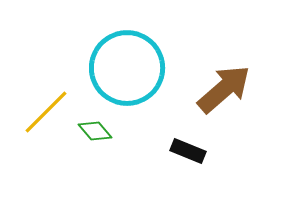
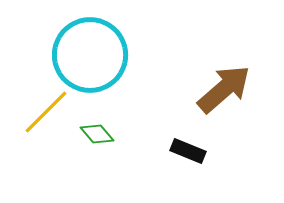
cyan circle: moved 37 px left, 13 px up
green diamond: moved 2 px right, 3 px down
